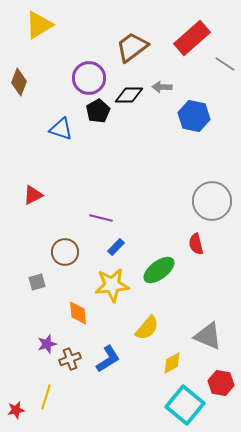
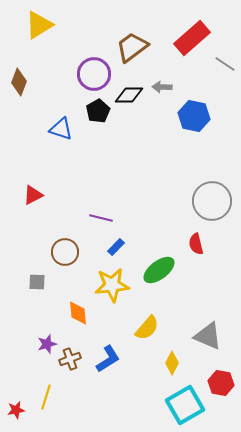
purple circle: moved 5 px right, 4 px up
gray square: rotated 18 degrees clockwise
yellow diamond: rotated 35 degrees counterclockwise
cyan square: rotated 21 degrees clockwise
